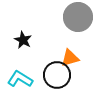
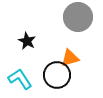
black star: moved 4 px right, 1 px down
cyan L-shape: rotated 25 degrees clockwise
